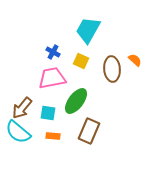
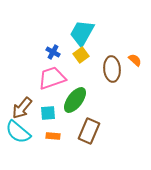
cyan trapezoid: moved 6 px left, 3 px down
yellow square: moved 6 px up; rotated 28 degrees clockwise
pink trapezoid: rotated 8 degrees counterclockwise
green ellipse: moved 1 px left, 1 px up
cyan square: rotated 14 degrees counterclockwise
